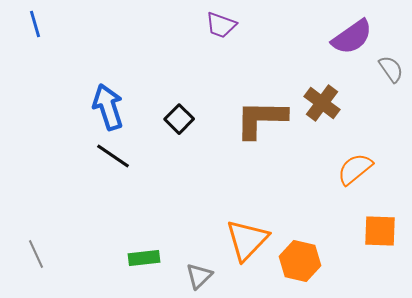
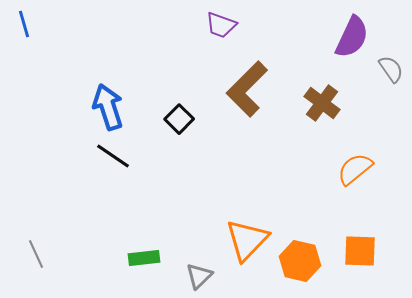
blue line: moved 11 px left
purple semicircle: rotated 30 degrees counterclockwise
brown L-shape: moved 14 px left, 30 px up; rotated 46 degrees counterclockwise
orange square: moved 20 px left, 20 px down
